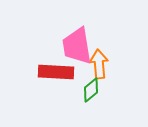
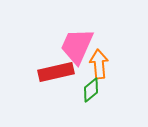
pink trapezoid: rotated 33 degrees clockwise
red rectangle: rotated 16 degrees counterclockwise
